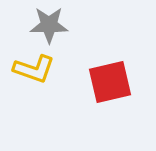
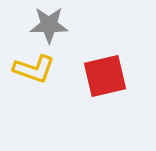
red square: moved 5 px left, 6 px up
